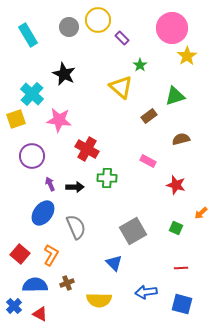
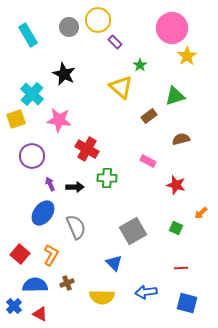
purple rectangle: moved 7 px left, 4 px down
yellow semicircle: moved 3 px right, 3 px up
blue square: moved 5 px right, 1 px up
